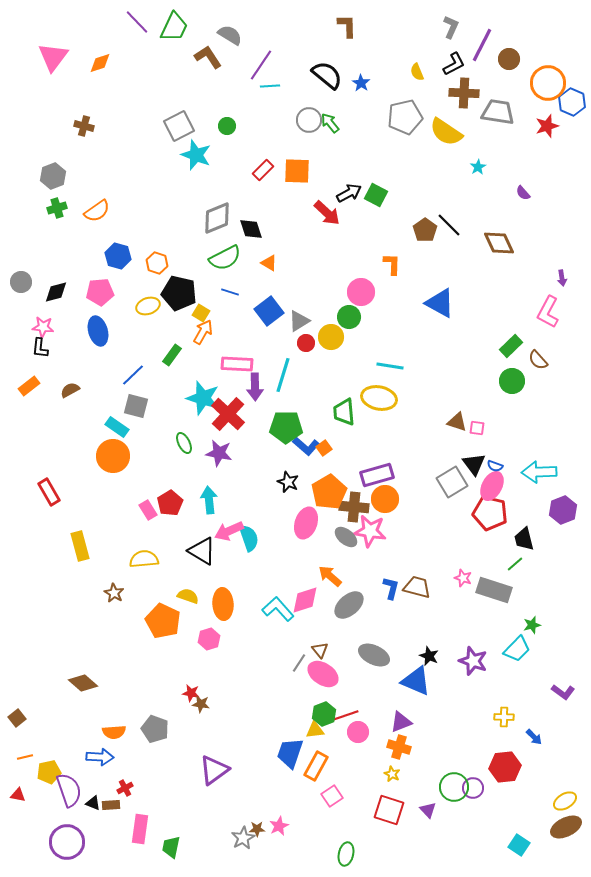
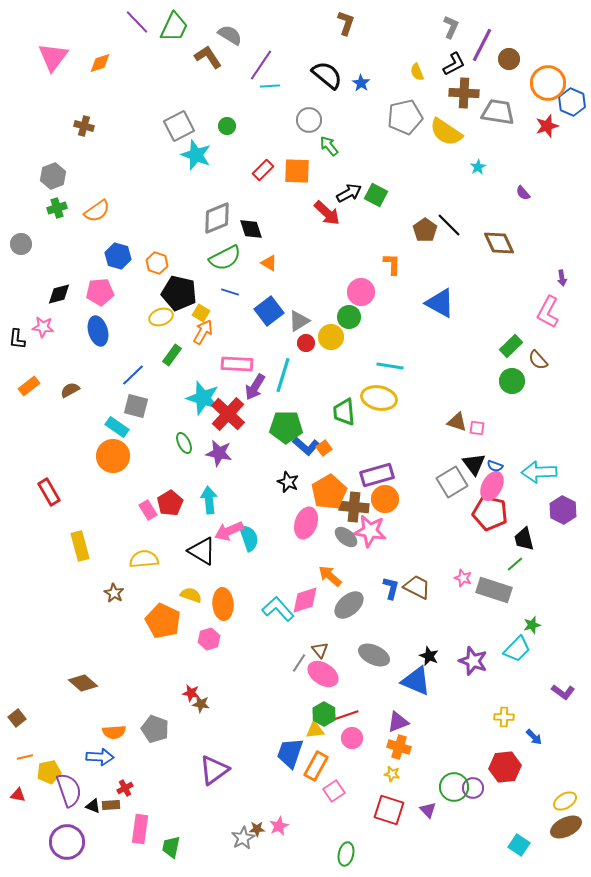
brown L-shape at (347, 26): moved 1 px left, 3 px up; rotated 20 degrees clockwise
green arrow at (330, 123): moved 1 px left, 23 px down
gray circle at (21, 282): moved 38 px up
black diamond at (56, 292): moved 3 px right, 2 px down
yellow ellipse at (148, 306): moved 13 px right, 11 px down
black L-shape at (40, 348): moved 23 px left, 9 px up
purple arrow at (255, 387): rotated 32 degrees clockwise
purple hexagon at (563, 510): rotated 12 degrees counterclockwise
brown trapezoid at (417, 587): rotated 12 degrees clockwise
yellow semicircle at (188, 596): moved 3 px right, 1 px up
green hexagon at (324, 714): rotated 10 degrees counterclockwise
purple triangle at (401, 722): moved 3 px left
pink circle at (358, 732): moved 6 px left, 6 px down
yellow star at (392, 774): rotated 14 degrees counterclockwise
pink square at (332, 796): moved 2 px right, 5 px up
black triangle at (93, 803): moved 3 px down
